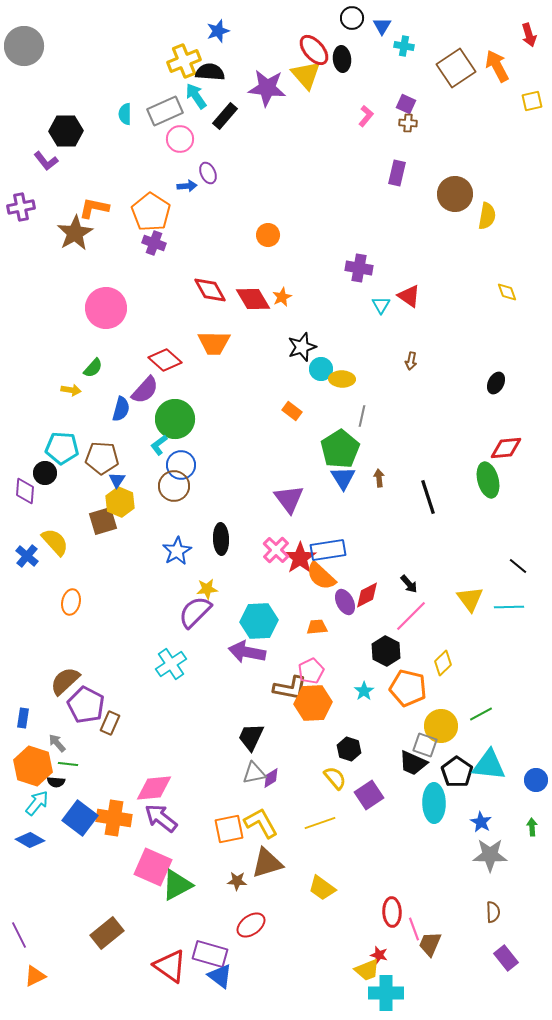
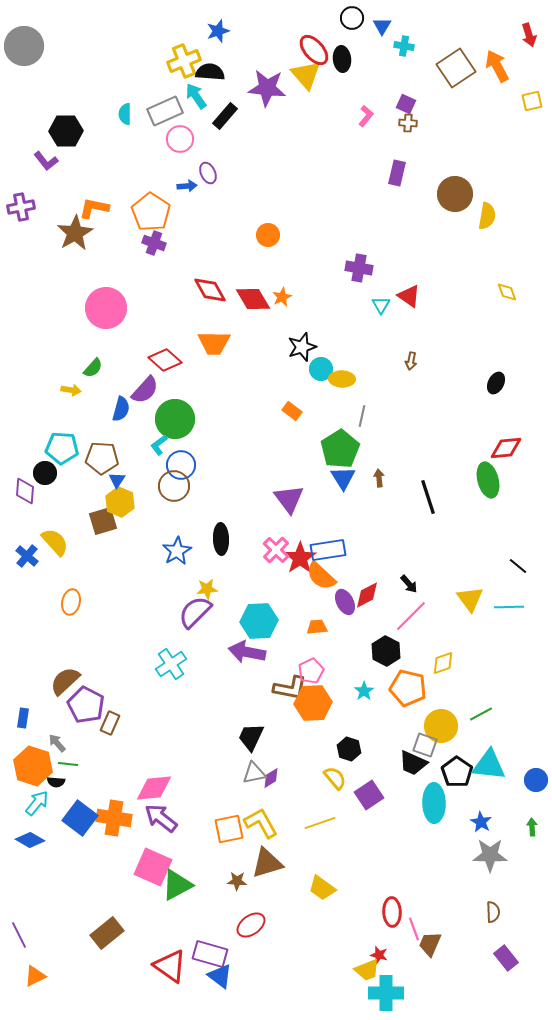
yellow diamond at (443, 663): rotated 25 degrees clockwise
